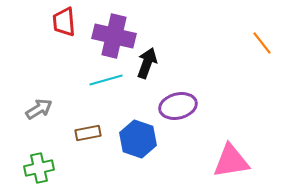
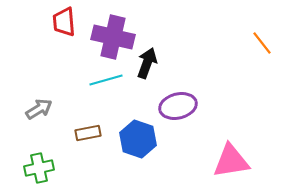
purple cross: moved 1 px left, 1 px down
